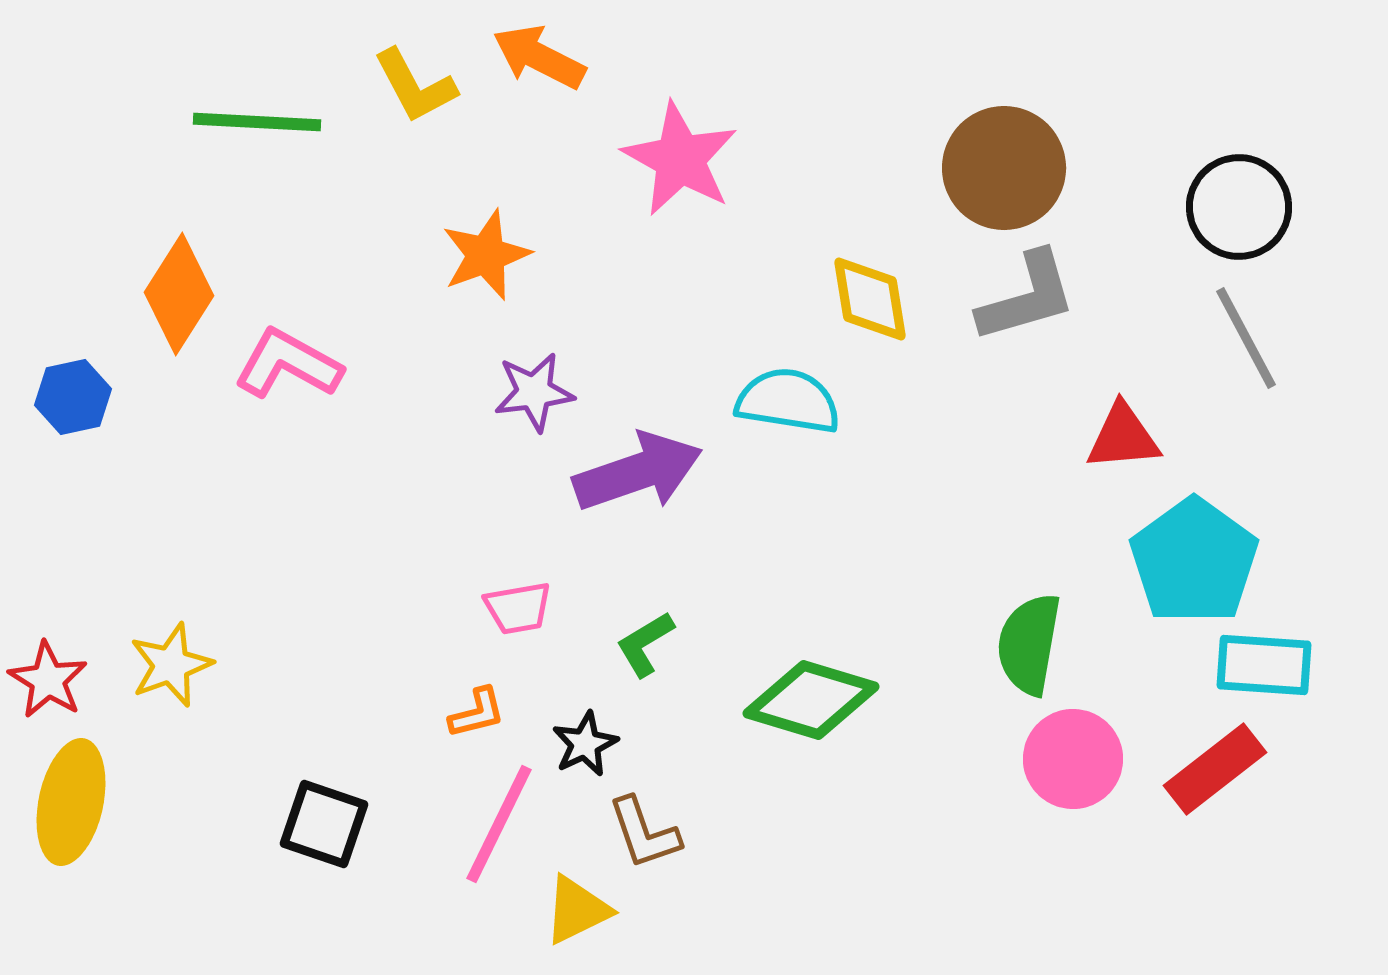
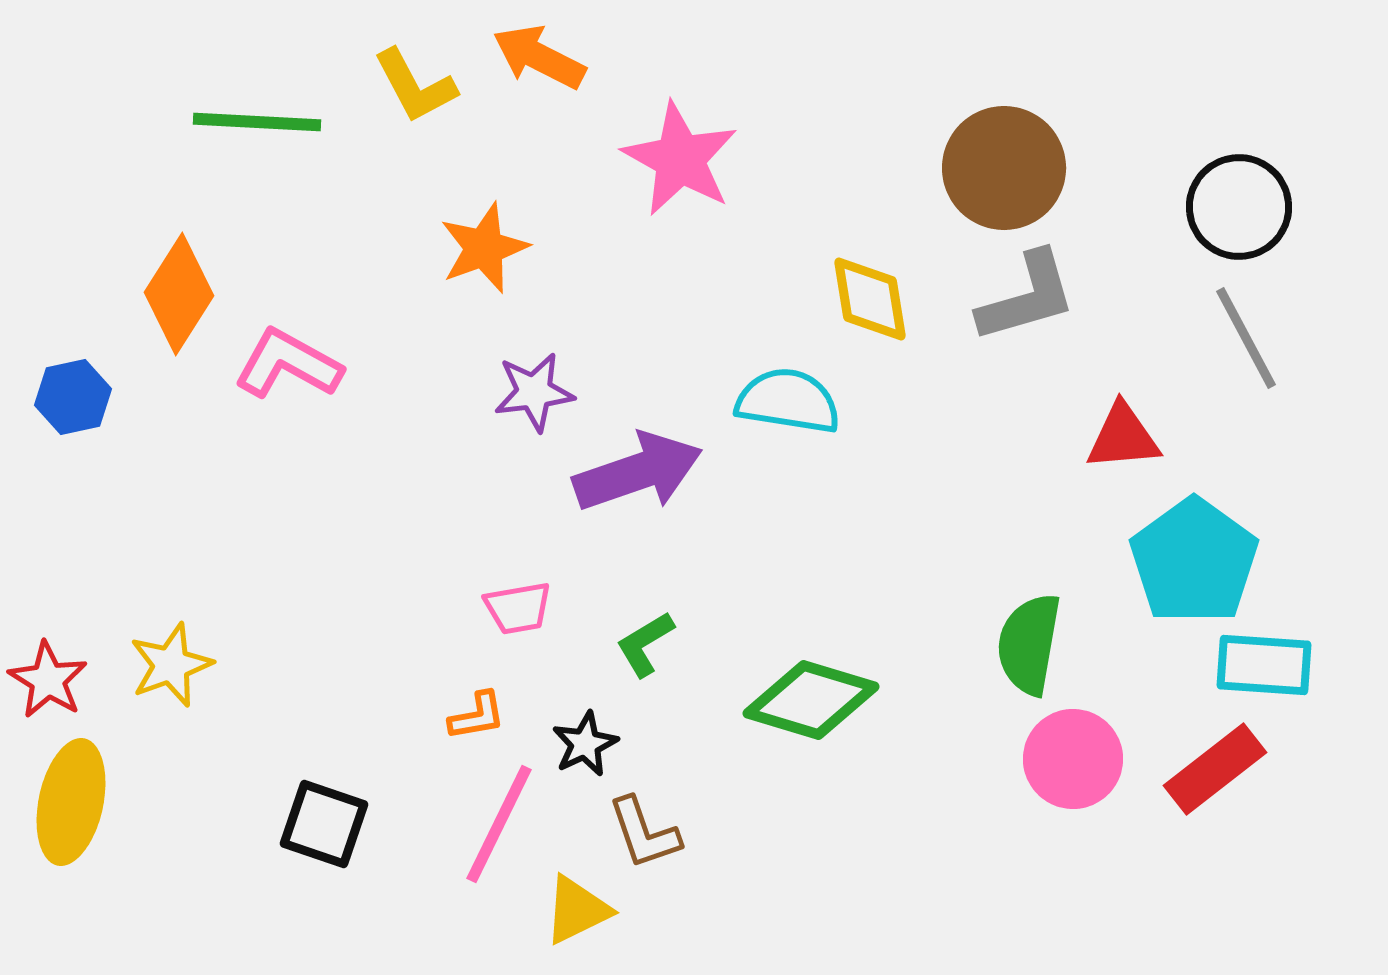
orange star: moved 2 px left, 7 px up
orange L-shape: moved 3 px down; rotated 4 degrees clockwise
